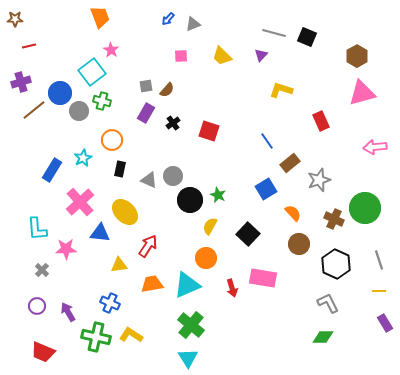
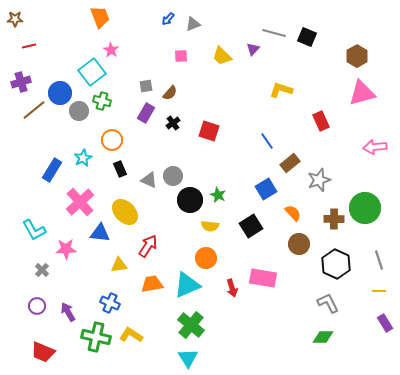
purple triangle at (261, 55): moved 8 px left, 6 px up
brown semicircle at (167, 90): moved 3 px right, 3 px down
black rectangle at (120, 169): rotated 35 degrees counterclockwise
brown cross at (334, 219): rotated 24 degrees counterclockwise
yellow semicircle at (210, 226): rotated 114 degrees counterclockwise
cyan L-shape at (37, 229): moved 3 px left, 1 px down; rotated 25 degrees counterclockwise
black square at (248, 234): moved 3 px right, 8 px up; rotated 15 degrees clockwise
